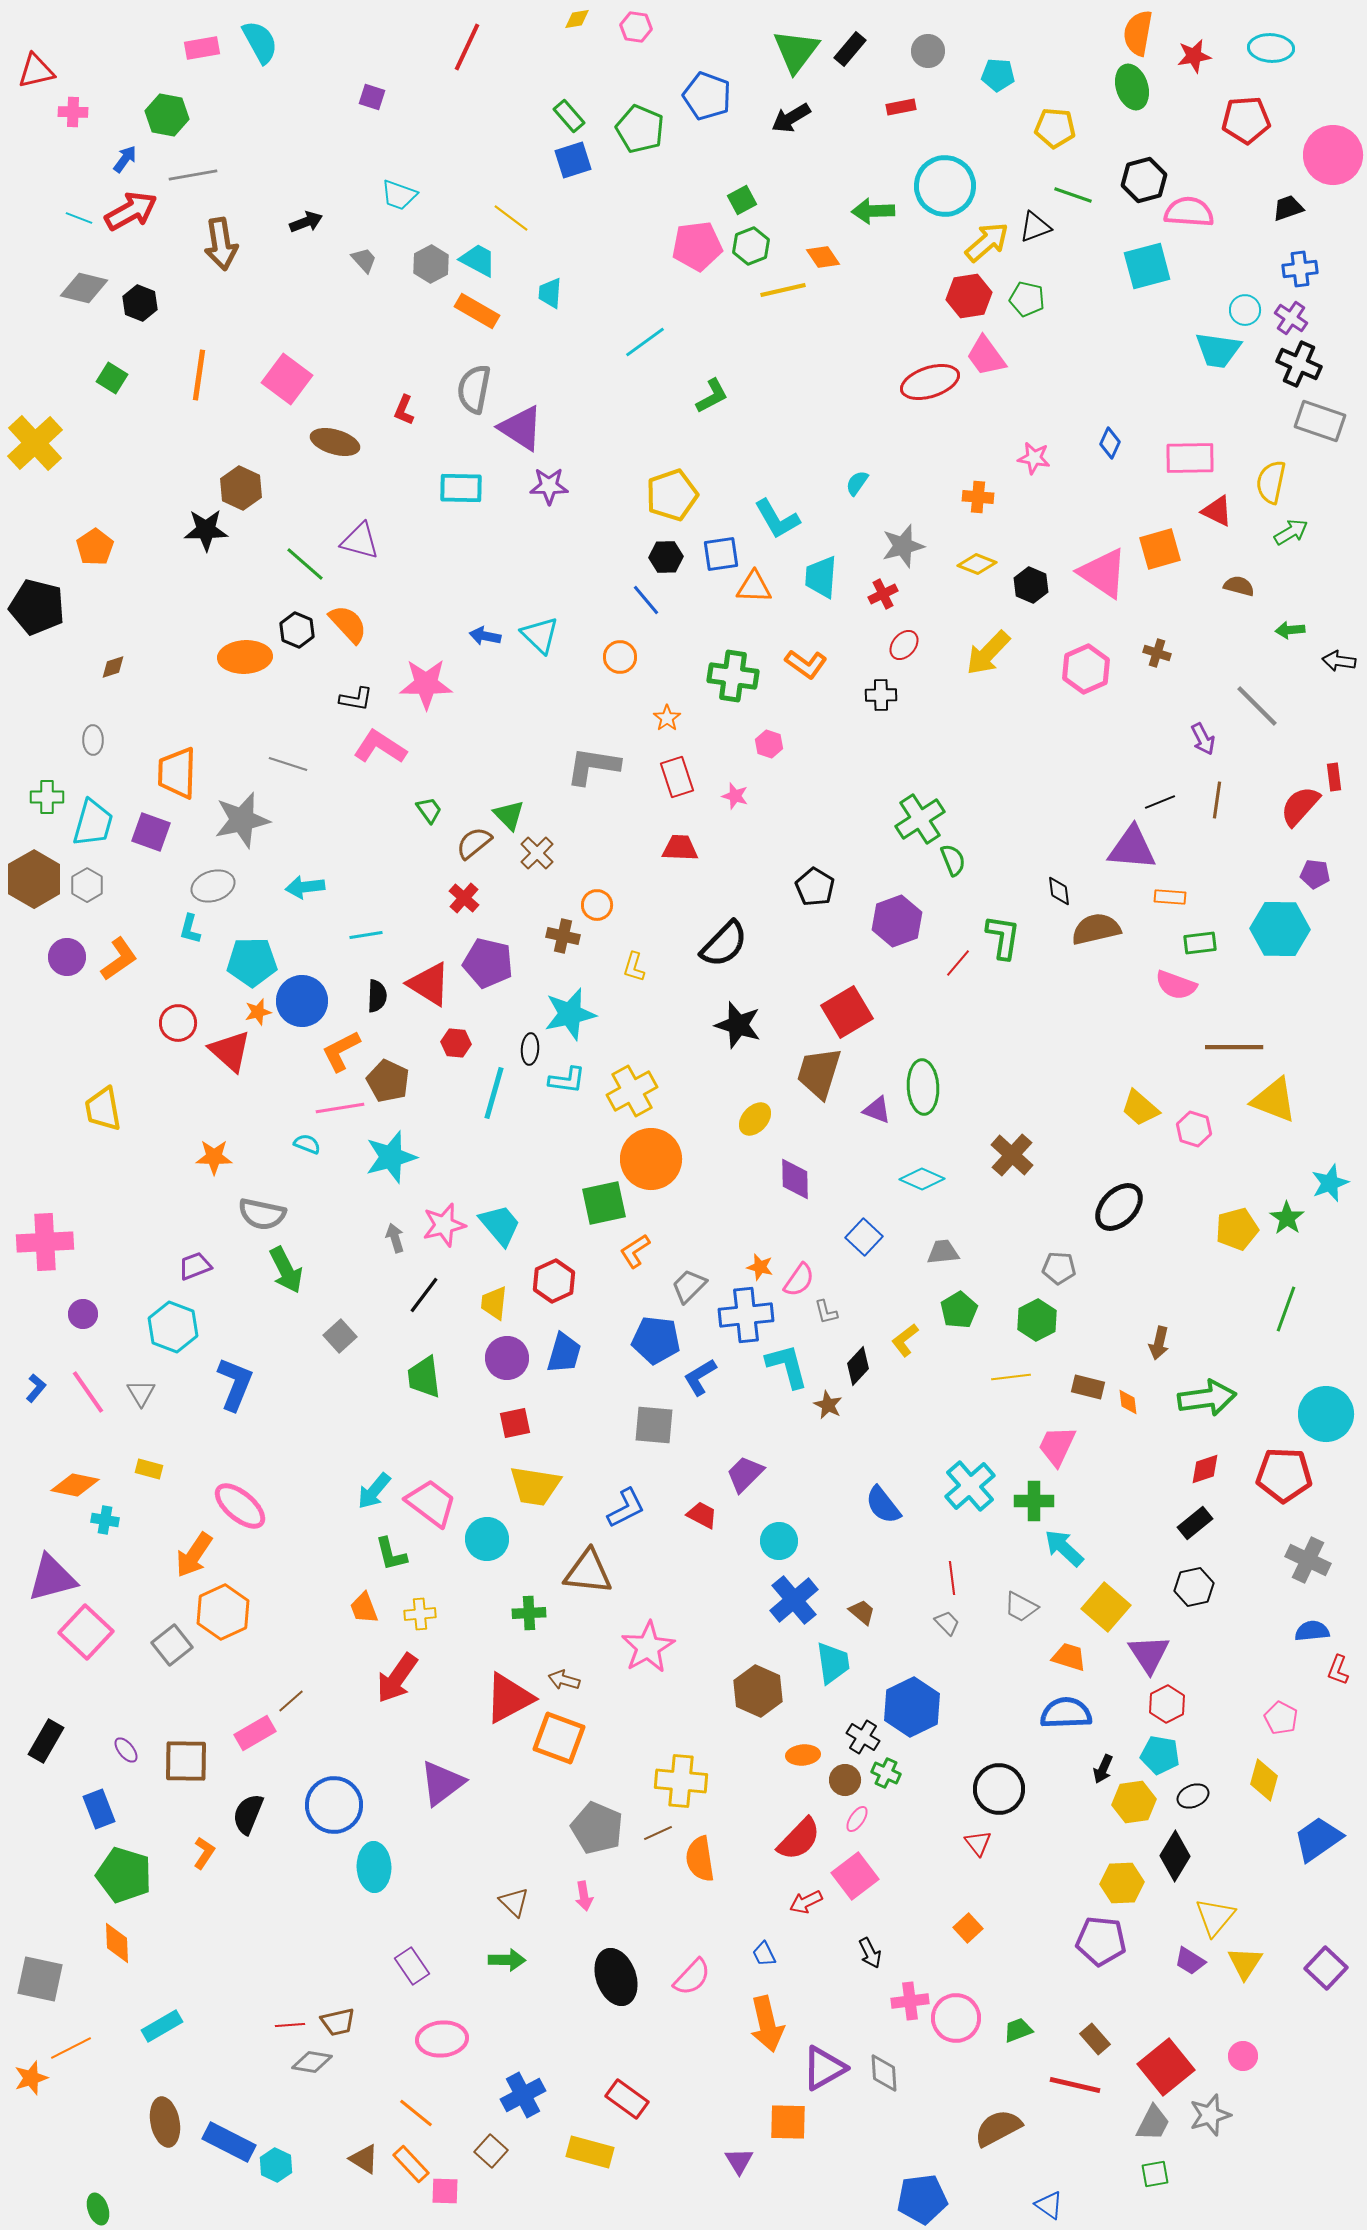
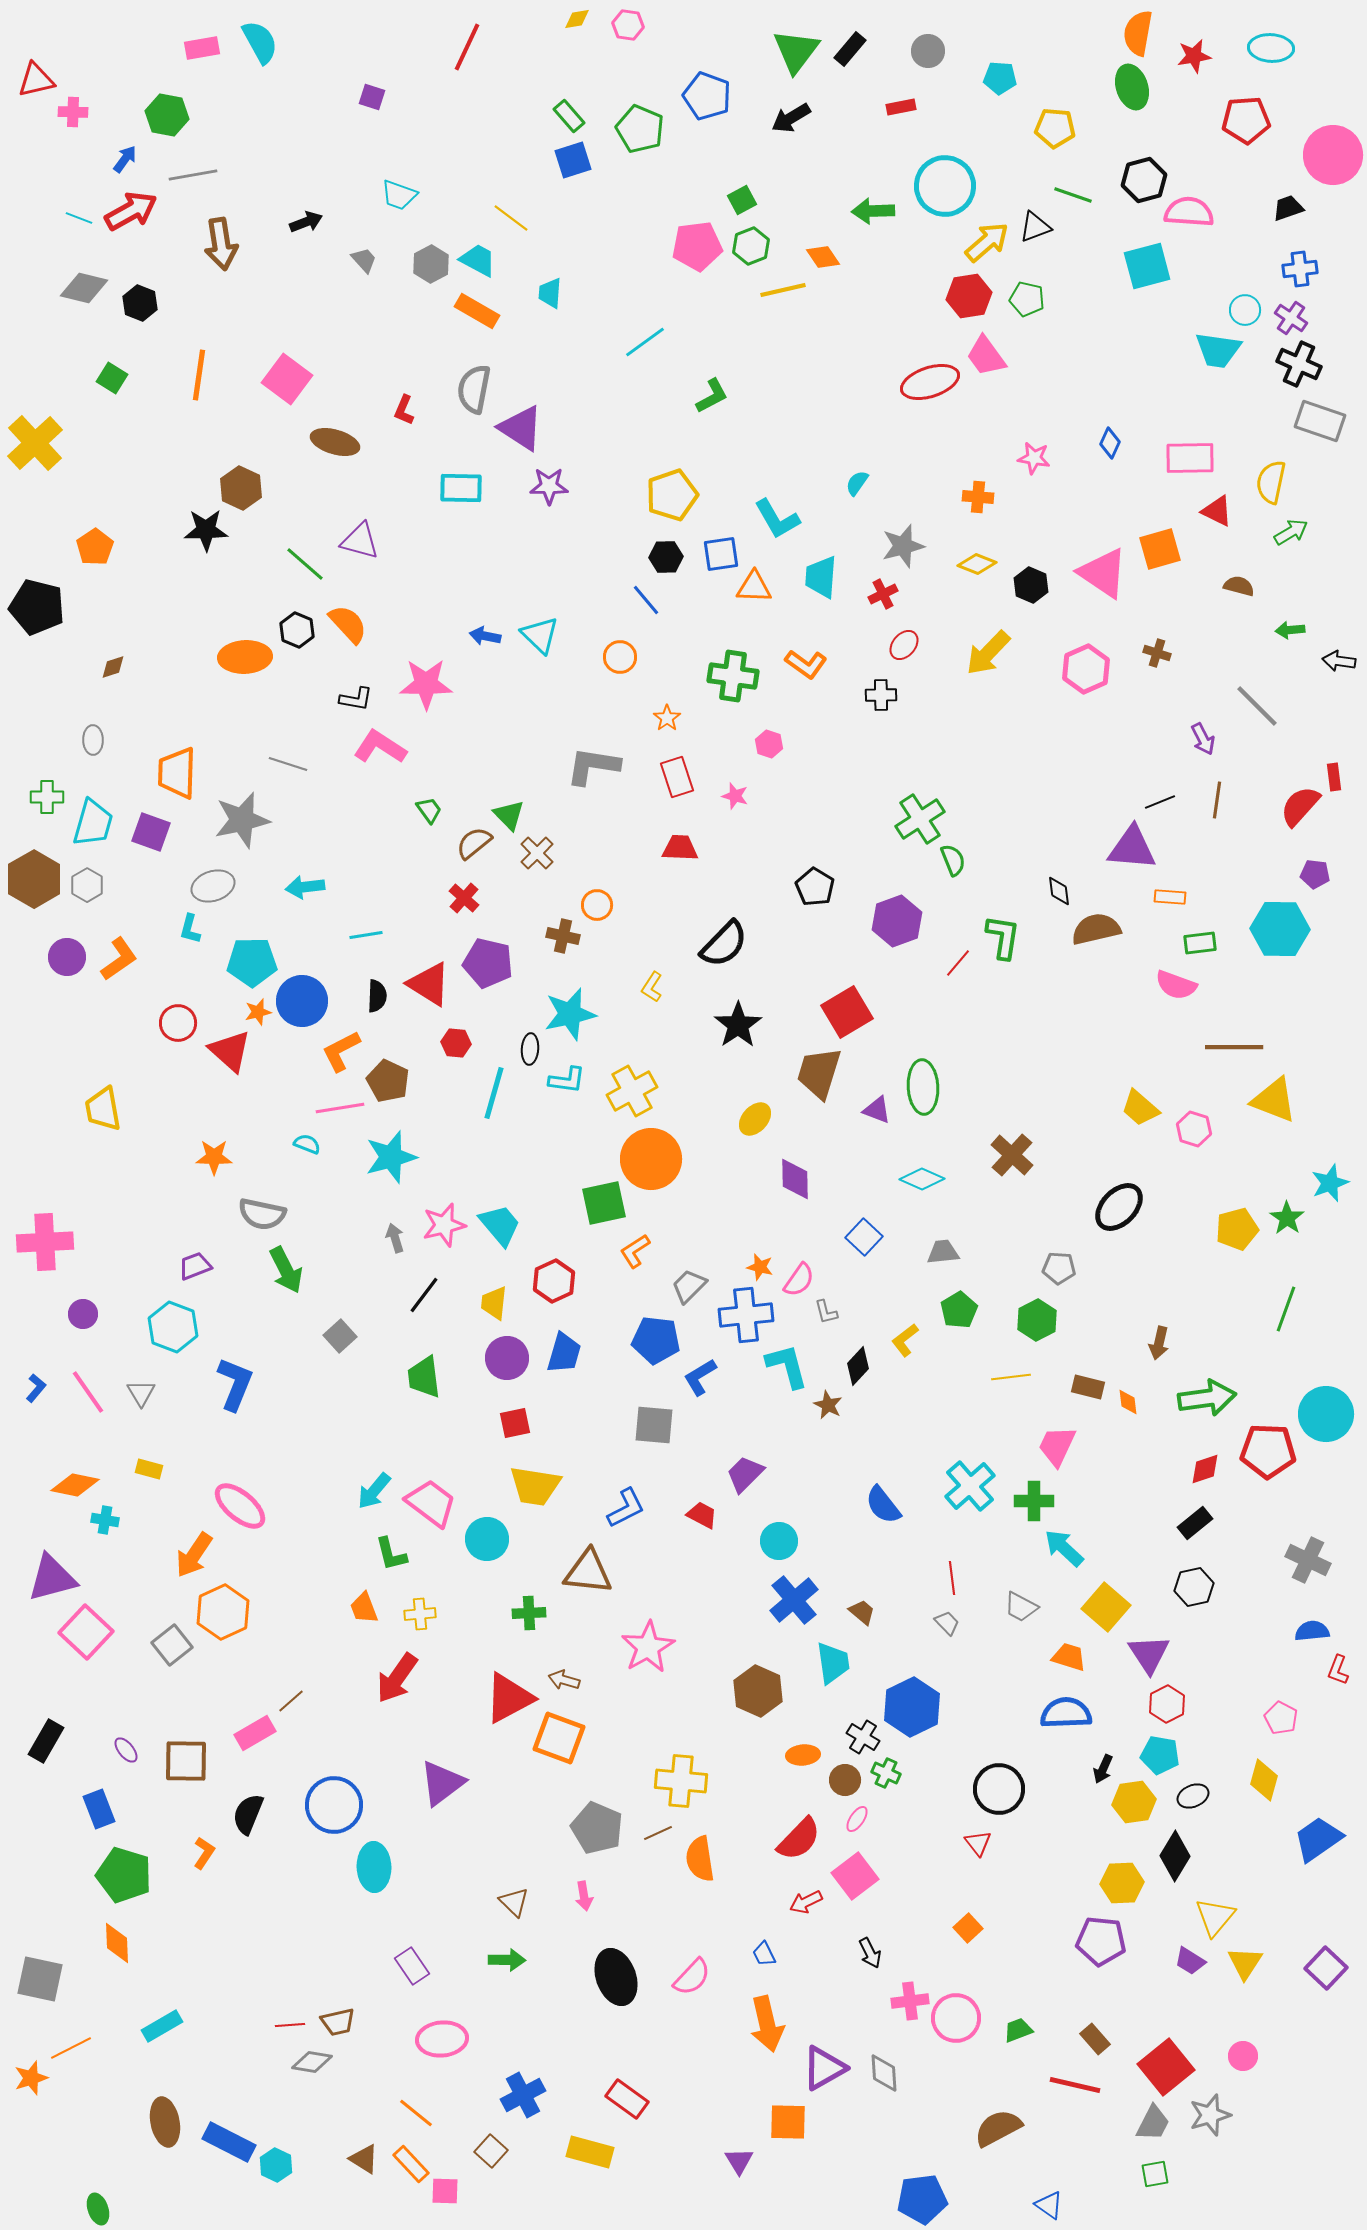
pink hexagon at (636, 27): moved 8 px left, 2 px up
red triangle at (36, 71): moved 9 px down
cyan pentagon at (998, 75): moved 2 px right, 3 px down
yellow L-shape at (634, 967): moved 18 px right, 20 px down; rotated 16 degrees clockwise
black star at (738, 1025): rotated 21 degrees clockwise
red pentagon at (1284, 1475): moved 16 px left, 24 px up
